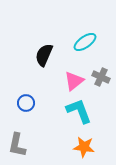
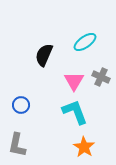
pink triangle: rotated 20 degrees counterclockwise
blue circle: moved 5 px left, 2 px down
cyan L-shape: moved 4 px left, 1 px down
orange star: rotated 25 degrees clockwise
